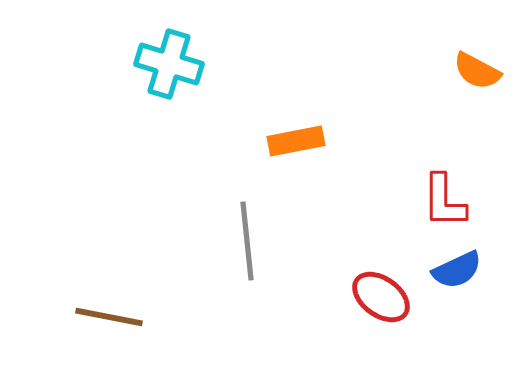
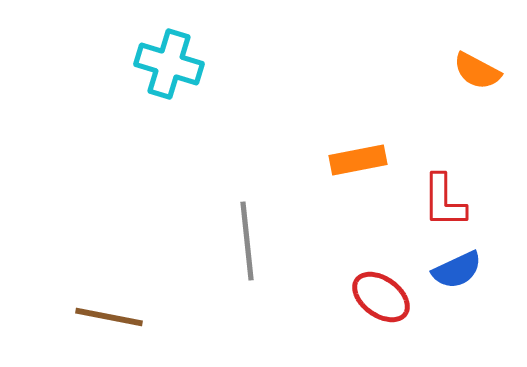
orange rectangle: moved 62 px right, 19 px down
